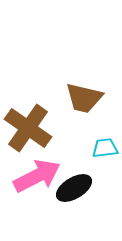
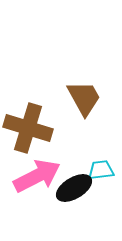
brown trapezoid: rotated 132 degrees counterclockwise
brown cross: rotated 18 degrees counterclockwise
cyan trapezoid: moved 4 px left, 22 px down
